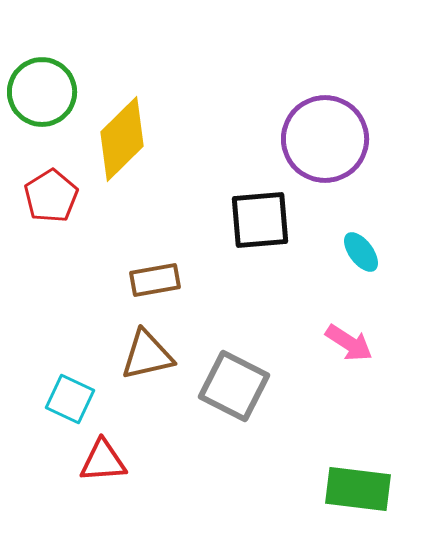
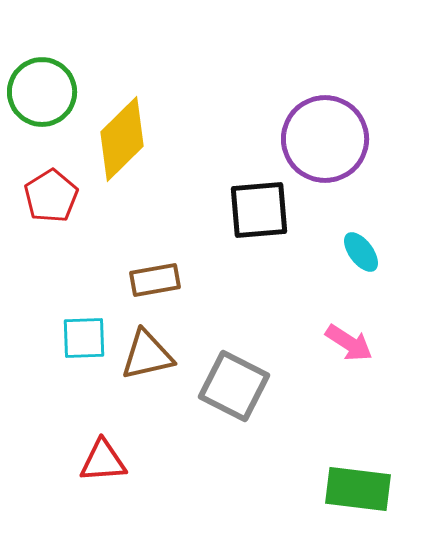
black square: moved 1 px left, 10 px up
cyan square: moved 14 px right, 61 px up; rotated 27 degrees counterclockwise
